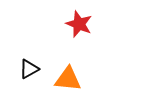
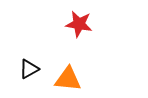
red star: rotated 12 degrees counterclockwise
